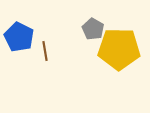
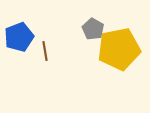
blue pentagon: rotated 24 degrees clockwise
yellow pentagon: rotated 12 degrees counterclockwise
